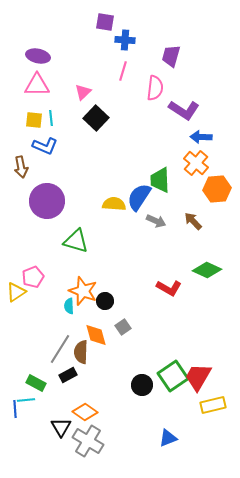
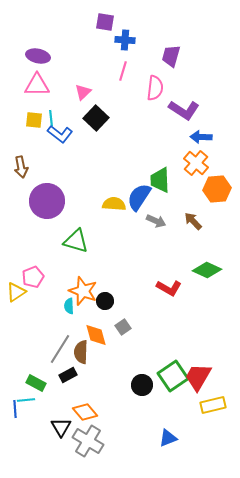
blue L-shape at (45, 146): moved 15 px right, 12 px up; rotated 15 degrees clockwise
orange diamond at (85, 412): rotated 15 degrees clockwise
